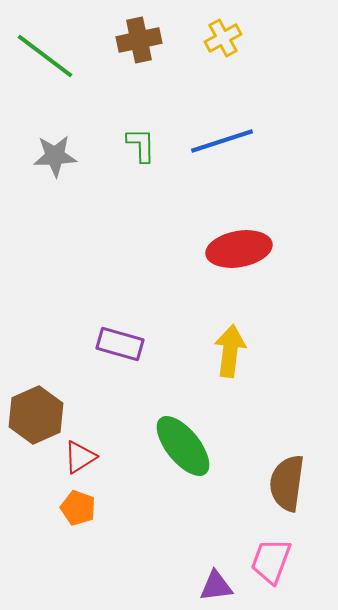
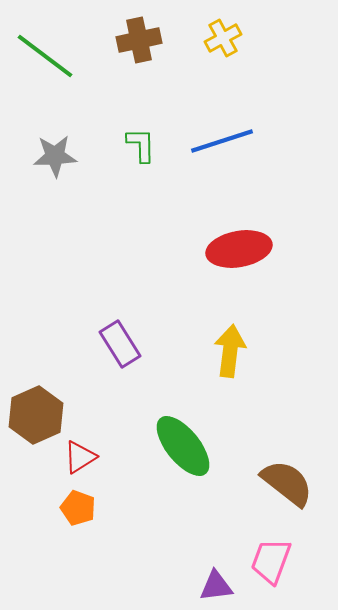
purple rectangle: rotated 42 degrees clockwise
brown semicircle: rotated 120 degrees clockwise
